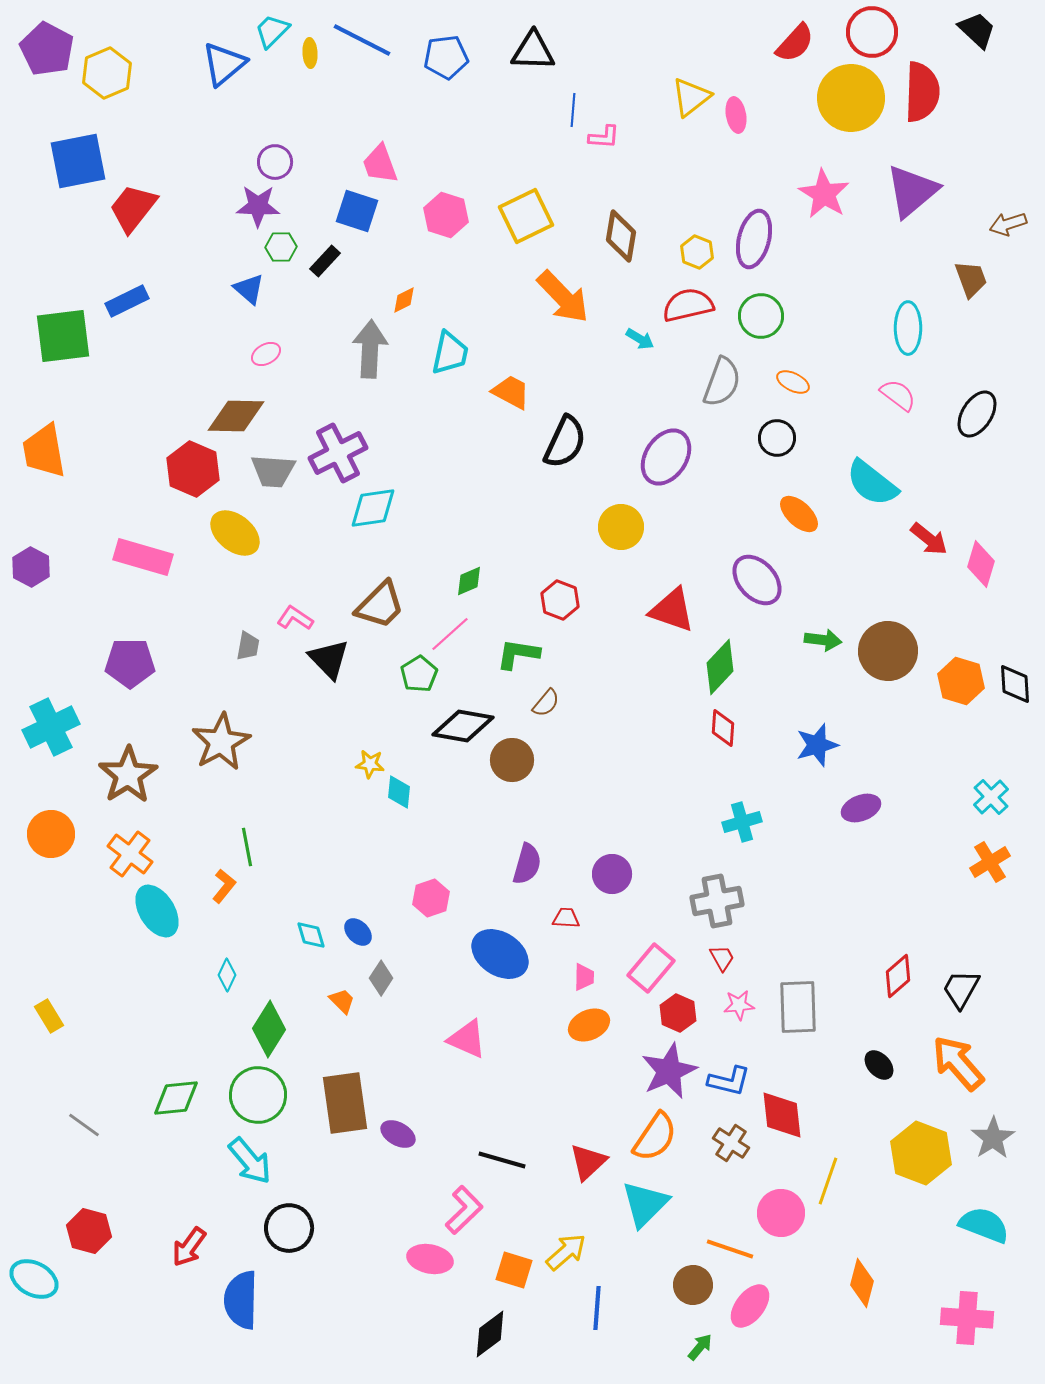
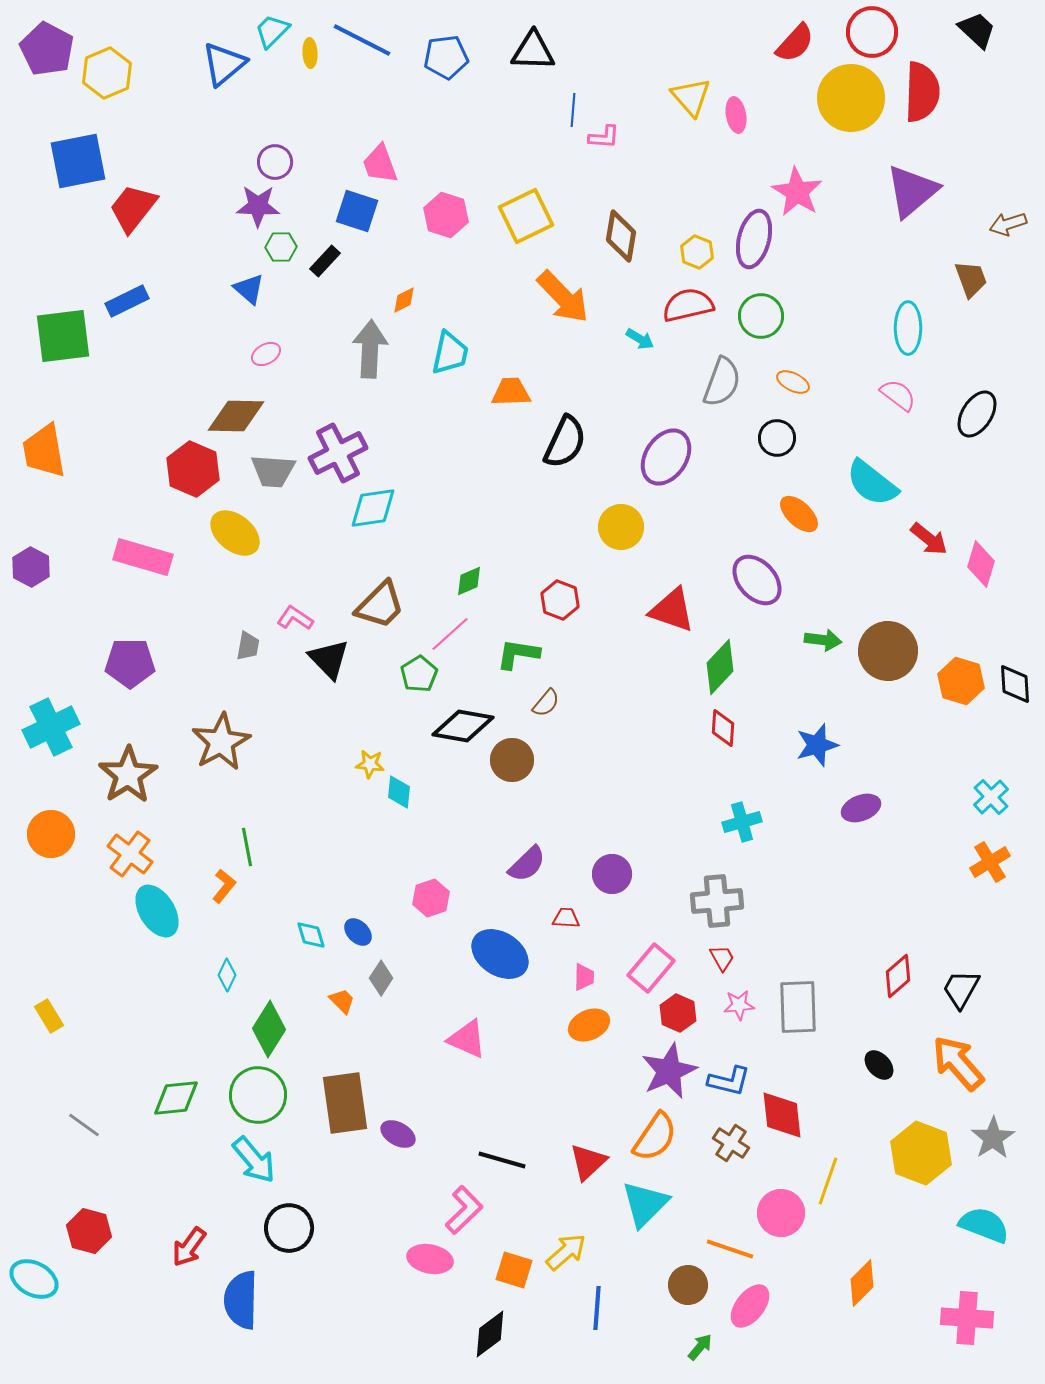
yellow triangle at (691, 97): rotated 33 degrees counterclockwise
pink star at (824, 194): moved 27 px left, 2 px up
orange trapezoid at (511, 392): rotated 30 degrees counterclockwise
purple semicircle at (527, 864): rotated 30 degrees clockwise
gray cross at (717, 901): rotated 6 degrees clockwise
cyan arrow at (250, 1161): moved 4 px right, 1 px up
orange diamond at (862, 1283): rotated 30 degrees clockwise
brown circle at (693, 1285): moved 5 px left
